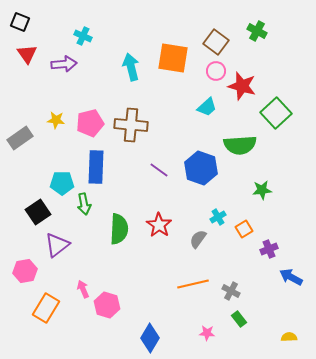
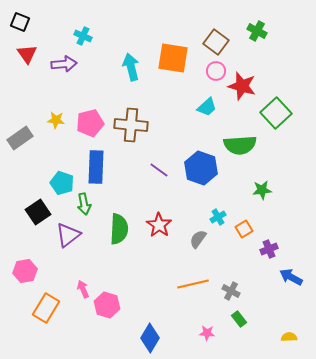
cyan pentagon at (62, 183): rotated 20 degrees clockwise
purple triangle at (57, 245): moved 11 px right, 10 px up
